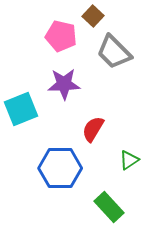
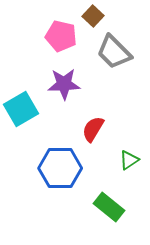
cyan square: rotated 8 degrees counterclockwise
green rectangle: rotated 8 degrees counterclockwise
